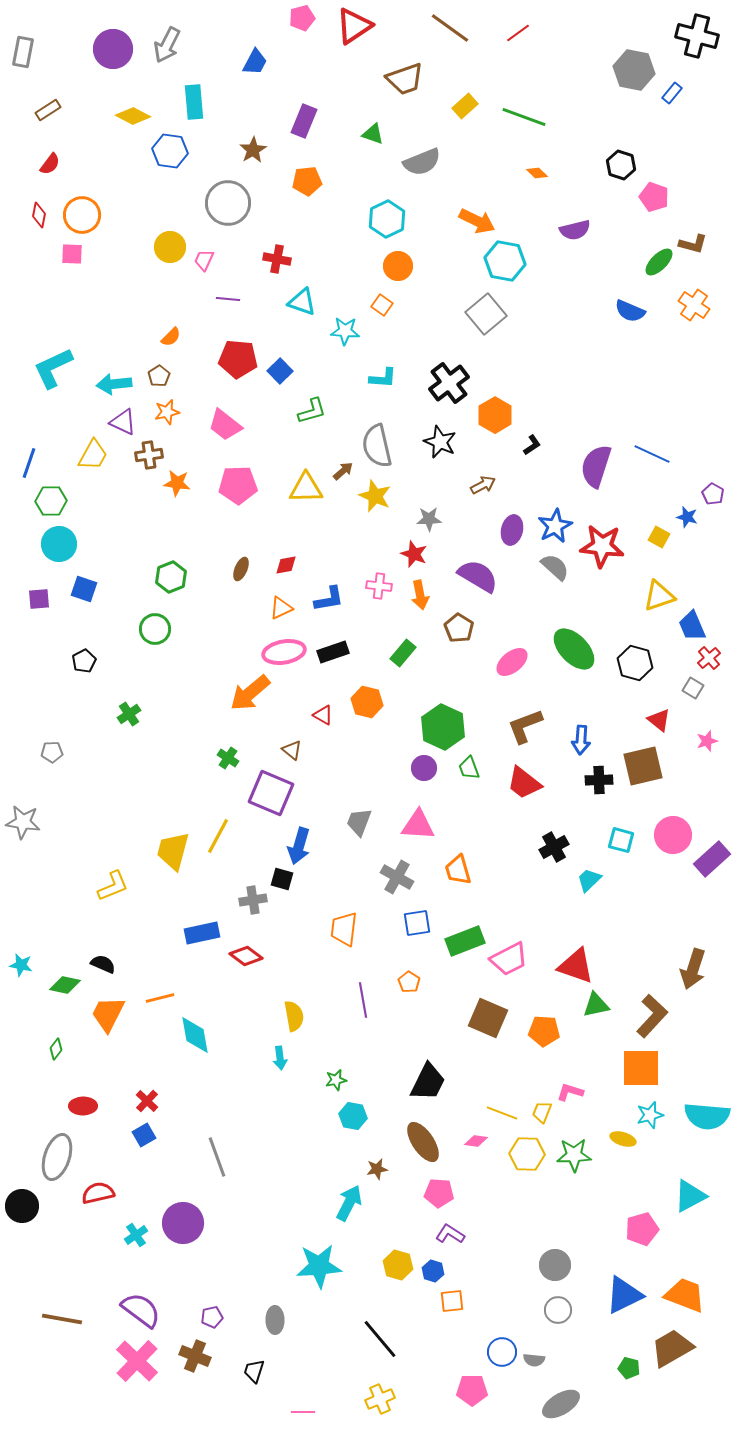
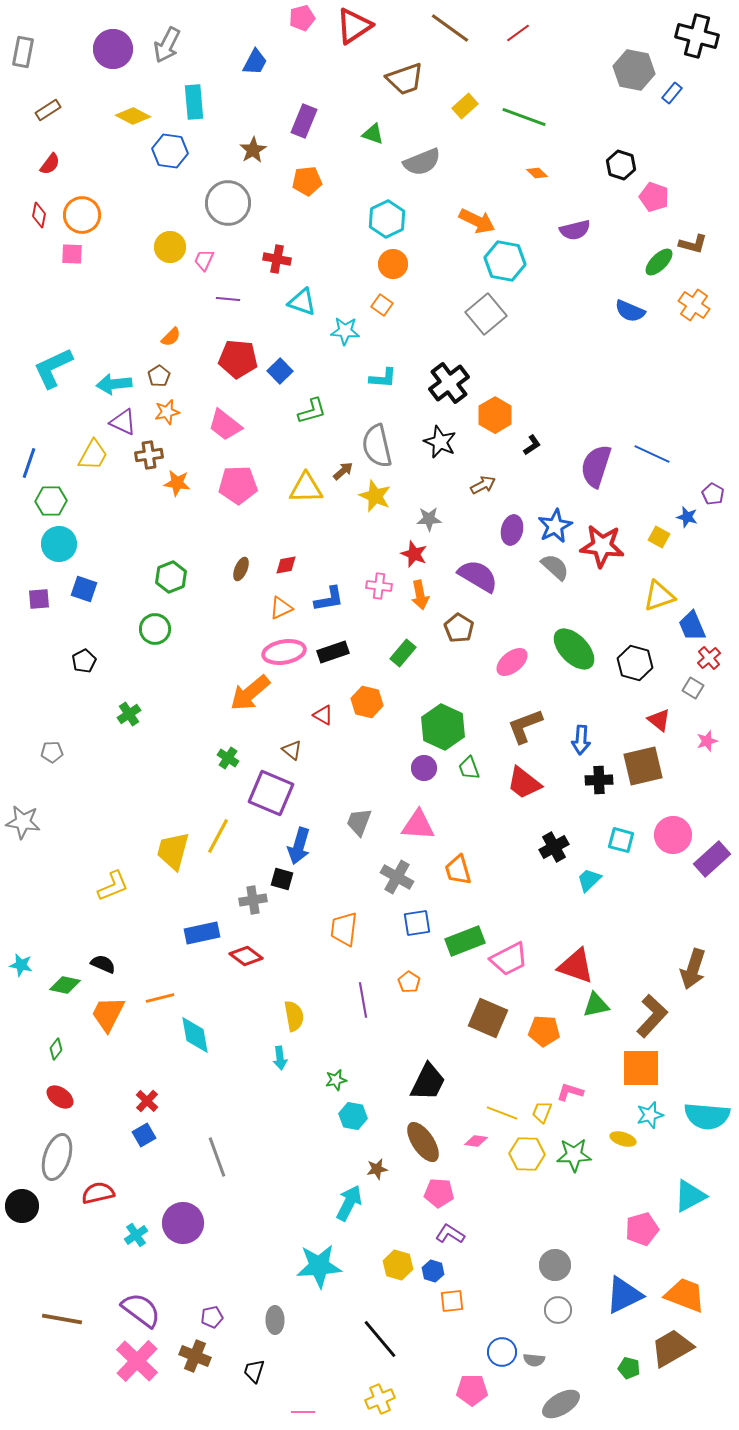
orange circle at (398, 266): moved 5 px left, 2 px up
red ellipse at (83, 1106): moved 23 px left, 9 px up; rotated 36 degrees clockwise
